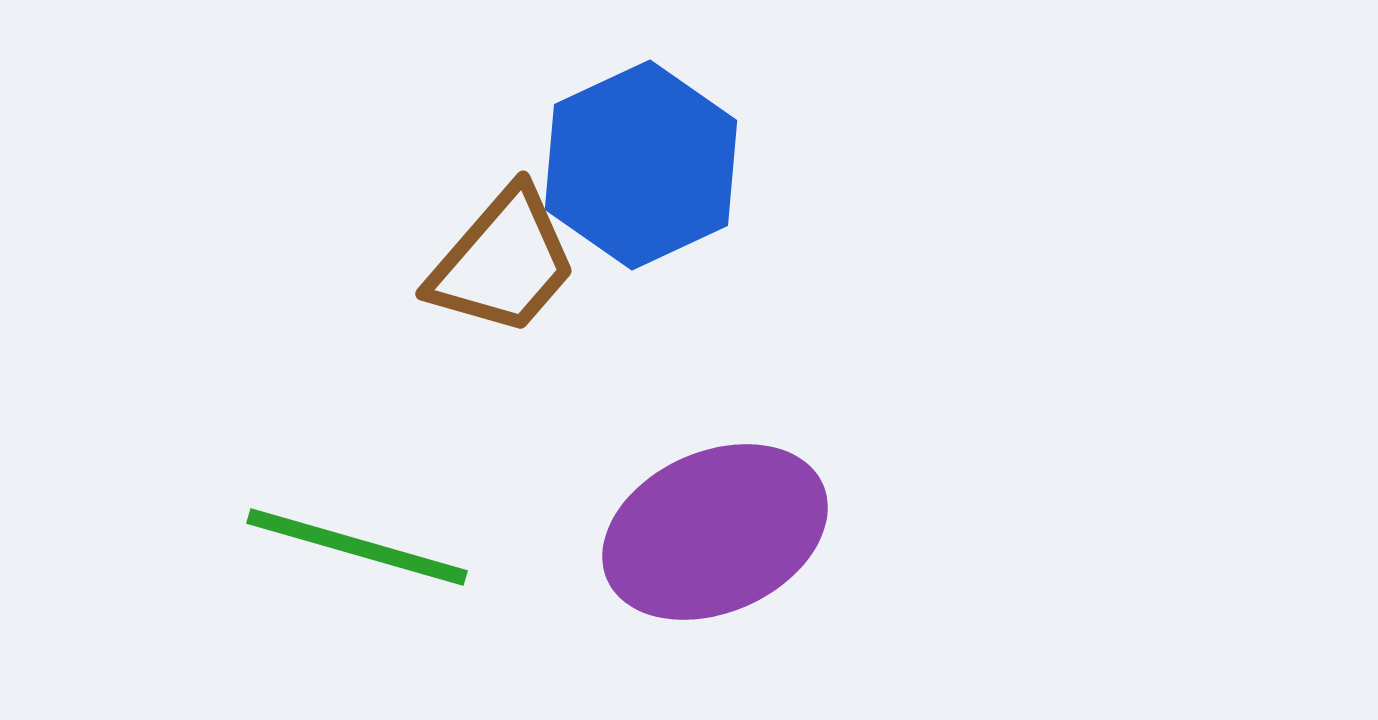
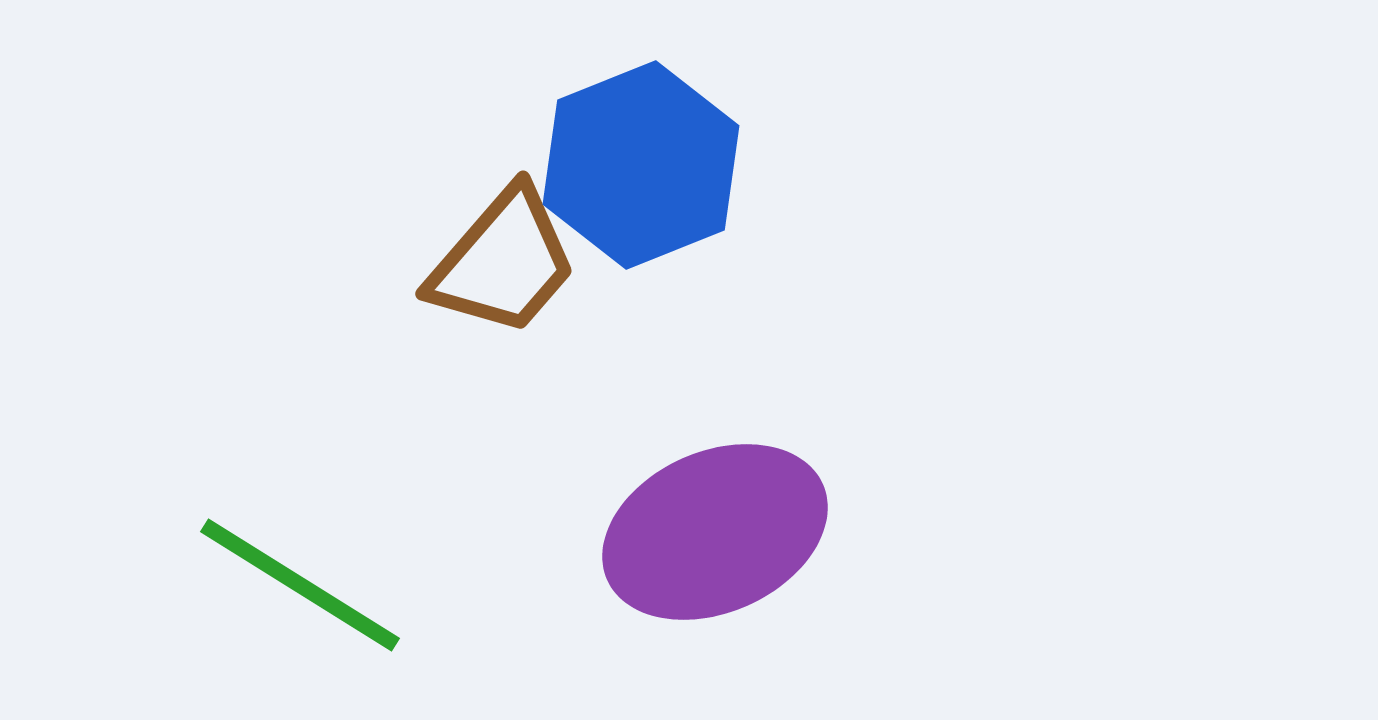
blue hexagon: rotated 3 degrees clockwise
green line: moved 57 px left, 38 px down; rotated 16 degrees clockwise
